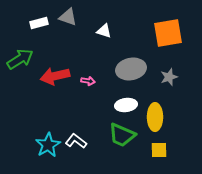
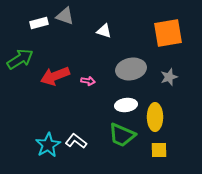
gray triangle: moved 3 px left, 1 px up
red arrow: rotated 8 degrees counterclockwise
